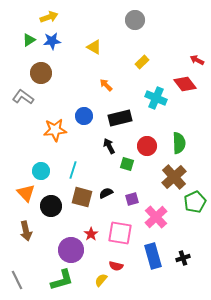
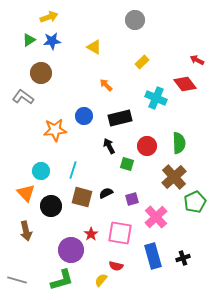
gray line: rotated 48 degrees counterclockwise
